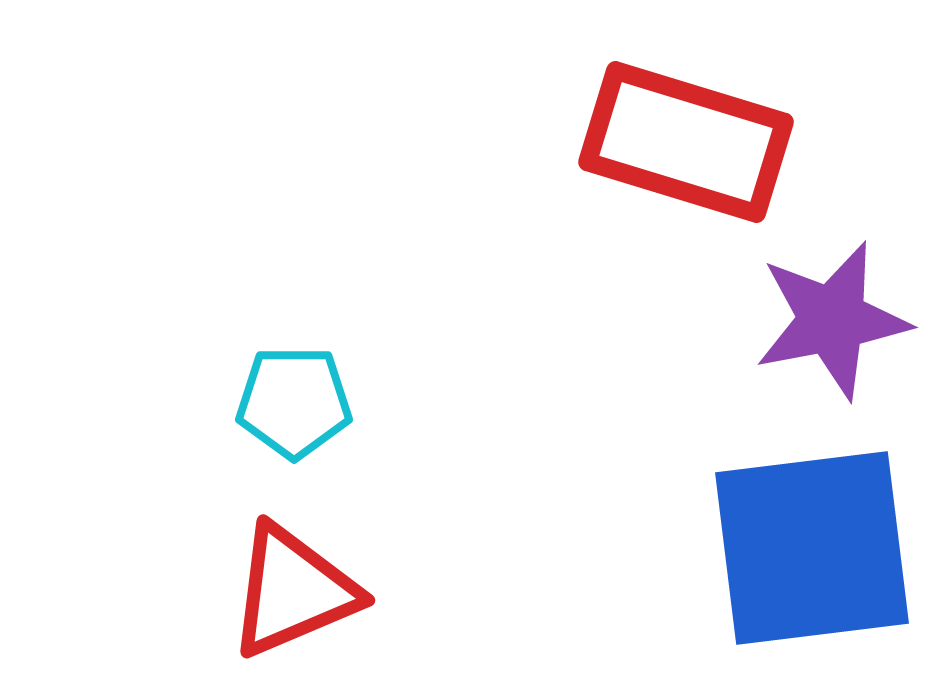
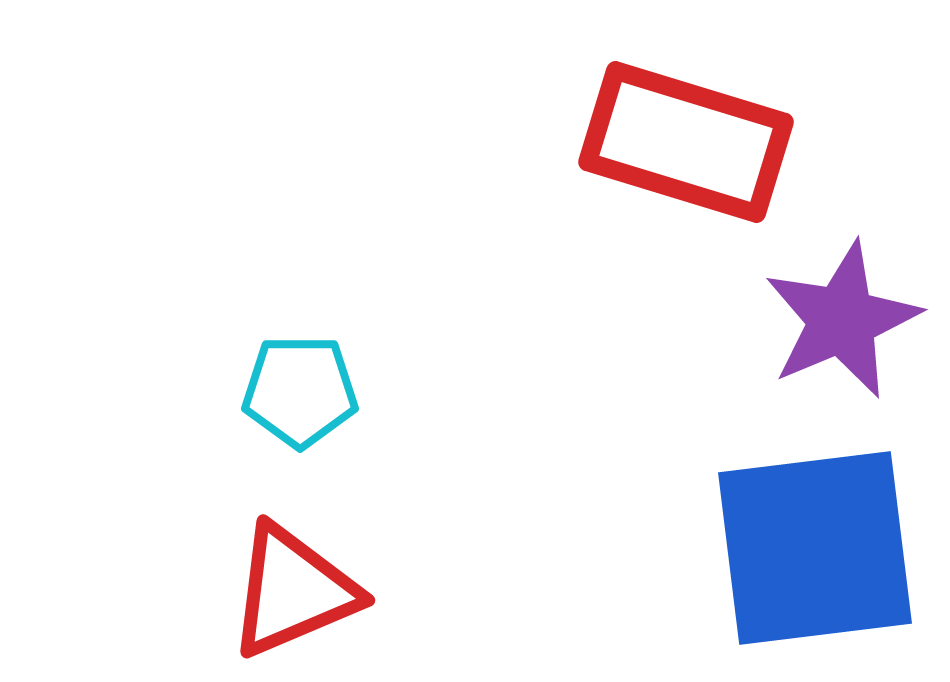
purple star: moved 10 px right; rotated 12 degrees counterclockwise
cyan pentagon: moved 6 px right, 11 px up
blue square: moved 3 px right
